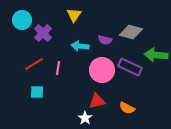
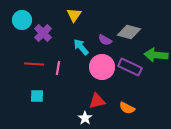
gray diamond: moved 2 px left
purple semicircle: rotated 16 degrees clockwise
cyan arrow: moved 1 px right, 1 px down; rotated 42 degrees clockwise
red line: rotated 36 degrees clockwise
pink circle: moved 3 px up
cyan square: moved 4 px down
